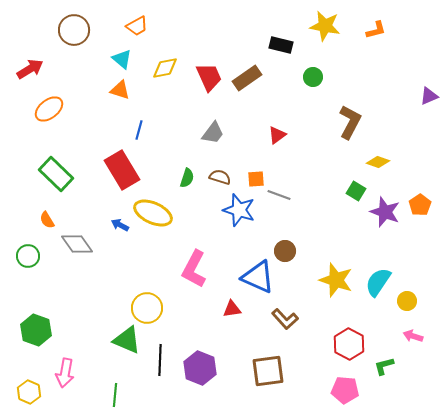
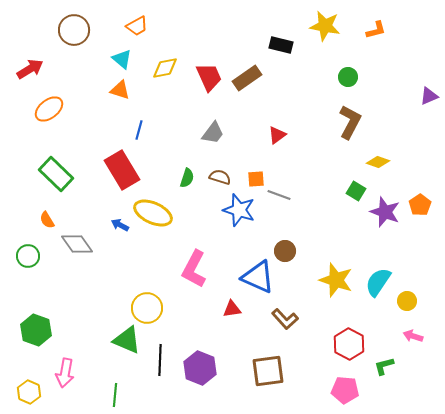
green circle at (313, 77): moved 35 px right
